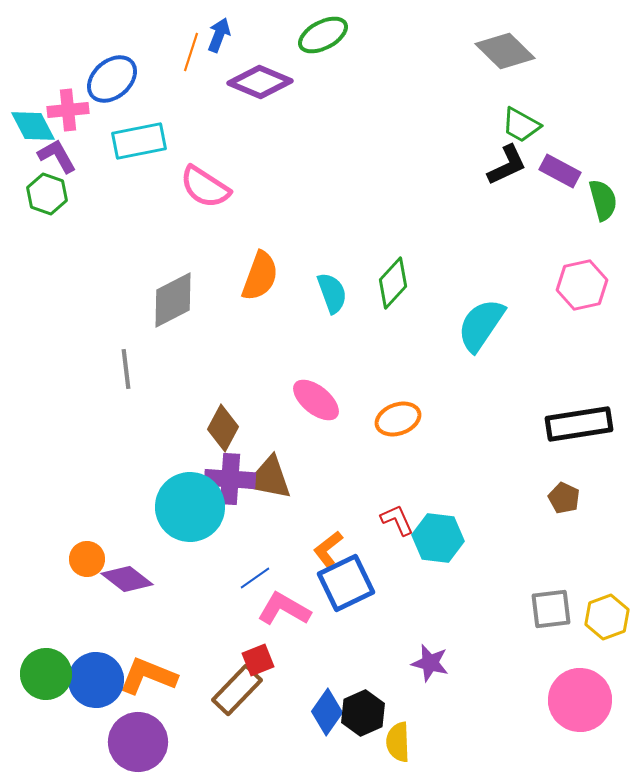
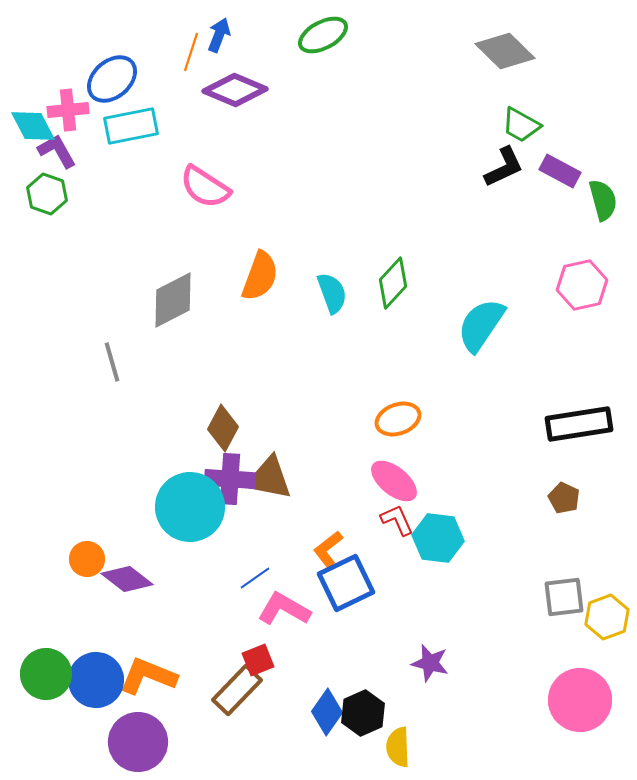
purple diamond at (260, 82): moved 25 px left, 8 px down
cyan rectangle at (139, 141): moved 8 px left, 15 px up
purple L-shape at (57, 156): moved 5 px up
black L-shape at (507, 165): moved 3 px left, 2 px down
gray line at (126, 369): moved 14 px left, 7 px up; rotated 9 degrees counterclockwise
pink ellipse at (316, 400): moved 78 px right, 81 px down
gray square at (551, 609): moved 13 px right, 12 px up
yellow semicircle at (398, 742): moved 5 px down
